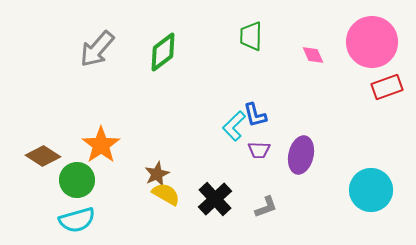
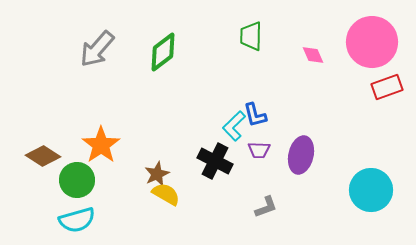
black cross: moved 38 px up; rotated 20 degrees counterclockwise
